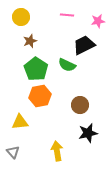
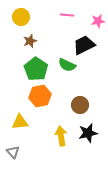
yellow arrow: moved 4 px right, 15 px up
